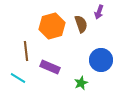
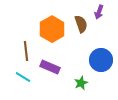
orange hexagon: moved 3 px down; rotated 15 degrees counterclockwise
cyan line: moved 5 px right, 1 px up
